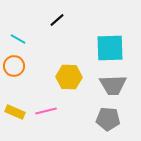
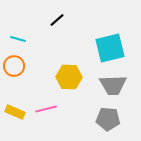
cyan line: rotated 14 degrees counterclockwise
cyan square: rotated 12 degrees counterclockwise
pink line: moved 2 px up
